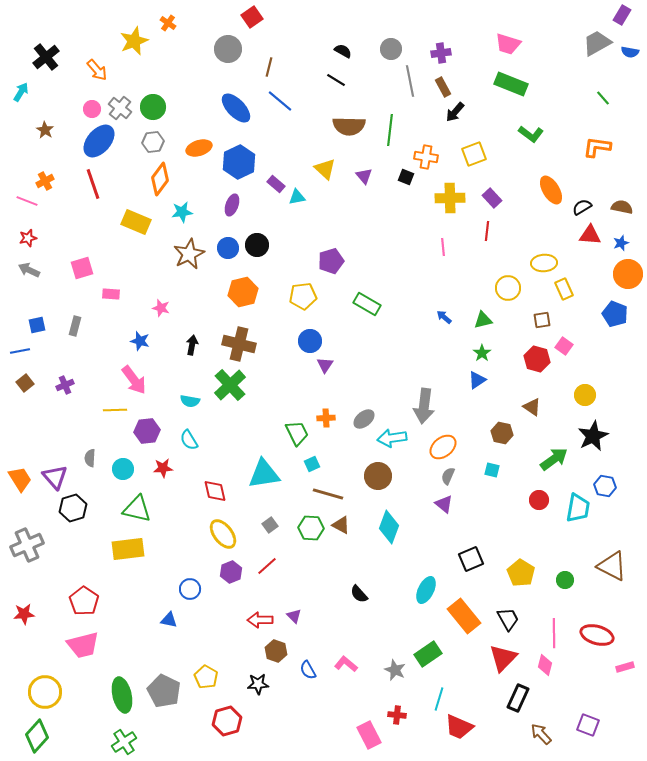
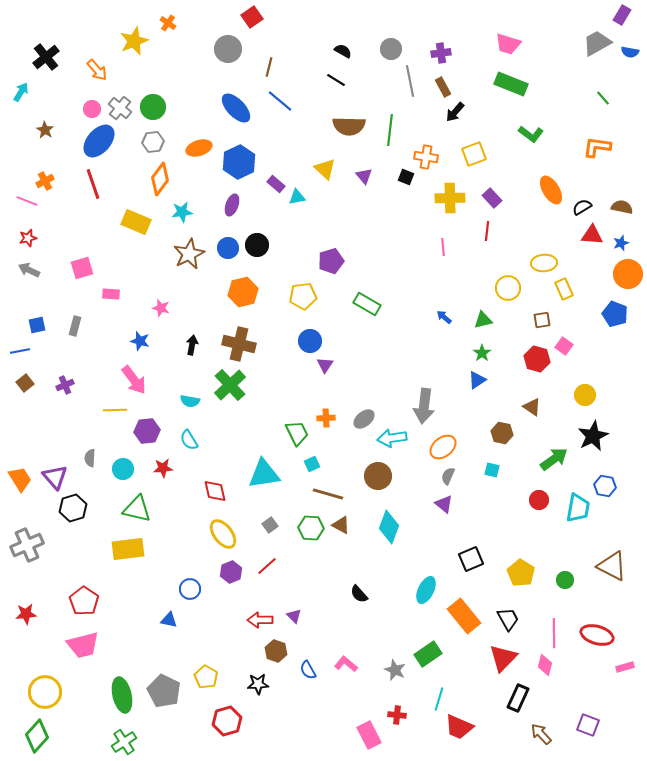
red triangle at (590, 235): moved 2 px right
red star at (24, 614): moved 2 px right
